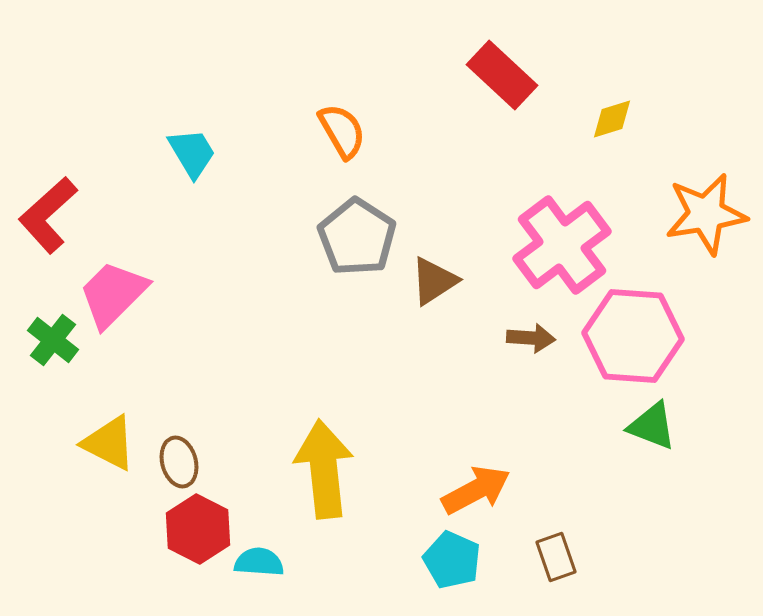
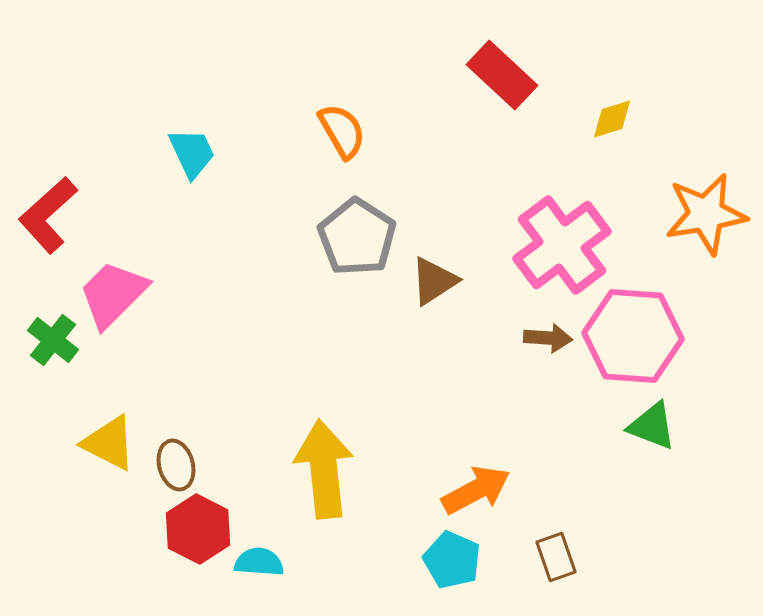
cyan trapezoid: rotated 6 degrees clockwise
brown arrow: moved 17 px right
brown ellipse: moved 3 px left, 3 px down
